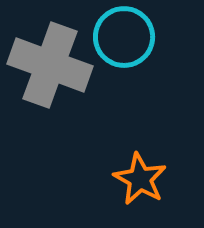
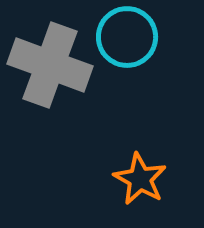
cyan circle: moved 3 px right
